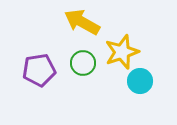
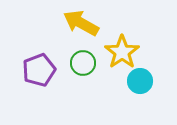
yellow arrow: moved 1 px left, 1 px down
yellow star: rotated 16 degrees counterclockwise
purple pentagon: rotated 12 degrees counterclockwise
